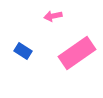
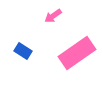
pink arrow: rotated 24 degrees counterclockwise
